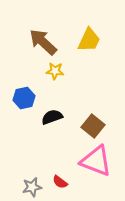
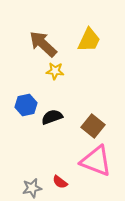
brown arrow: moved 2 px down
blue hexagon: moved 2 px right, 7 px down
gray star: moved 1 px down
